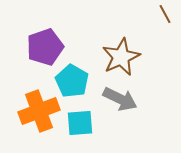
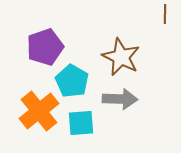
brown line: rotated 30 degrees clockwise
brown star: rotated 21 degrees counterclockwise
gray arrow: rotated 24 degrees counterclockwise
orange cross: rotated 18 degrees counterclockwise
cyan square: moved 1 px right
